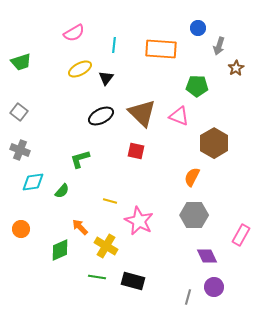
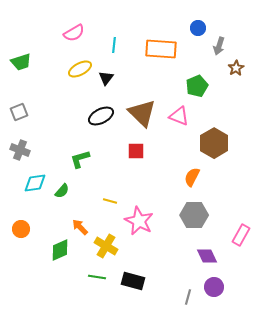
green pentagon: rotated 25 degrees counterclockwise
gray square: rotated 30 degrees clockwise
red square: rotated 12 degrees counterclockwise
cyan diamond: moved 2 px right, 1 px down
